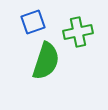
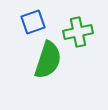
green semicircle: moved 2 px right, 1 px up
